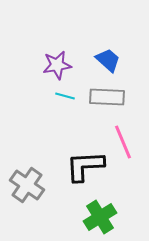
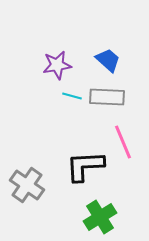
cyan line: moved 7 px right
